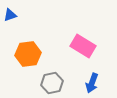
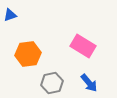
blue arrow: moved 3 px left; rotated 60 degrees counterclockwise
